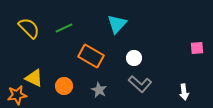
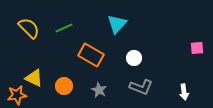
orange rectangle: moved 1 px up
gray L-shape: moved 1 px right, 3 px down; rotated 20 degrees counterclockwise
